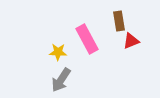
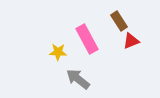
brown rectangle: rotated 24 degrees counterclockwise
gray arrow: moved 17 px right, 1 px up; rotated 95 degrees clockwise
